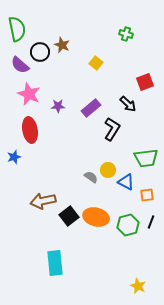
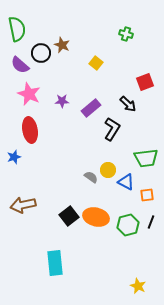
black circle: moved 1 px right, 1 px down
purple star: moved 4 px right, 5 px up
brown arrow: moved 20 px left, 4 px down
